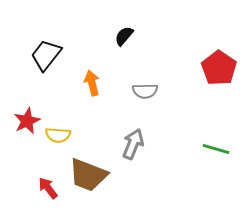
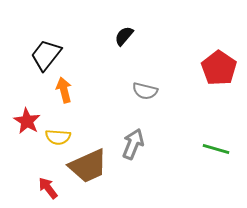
orange arrow: moved 28 px left, 7 px down
gray semicircle: rotated 15 degrees clockwise
red star: rotated 16 degrees counterclockwise
yellow semicircle: moved 2 px down
brown trapezoid: moved 9 px up; rotated 45 degrees counterclockwise
